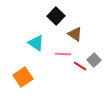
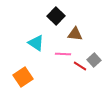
brown triangle: rotated 28 degrees counterclockwise
